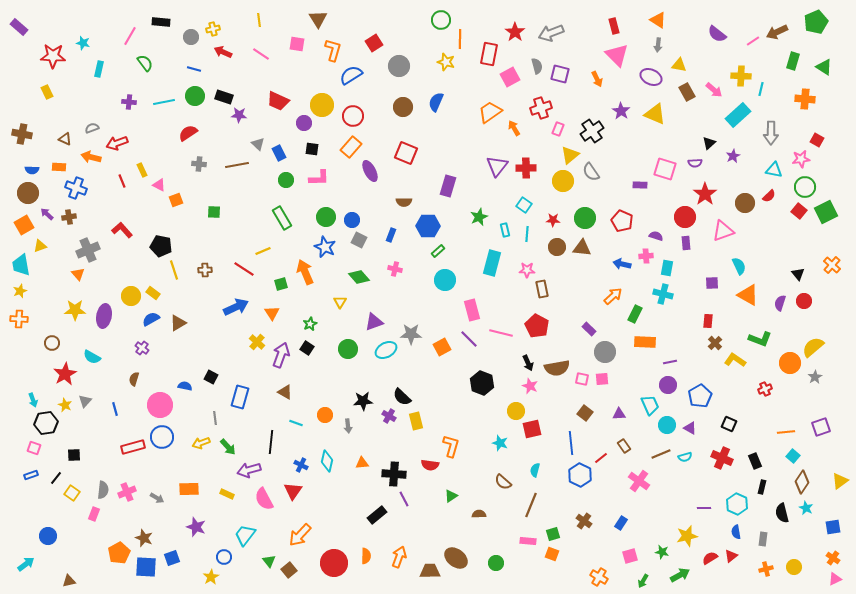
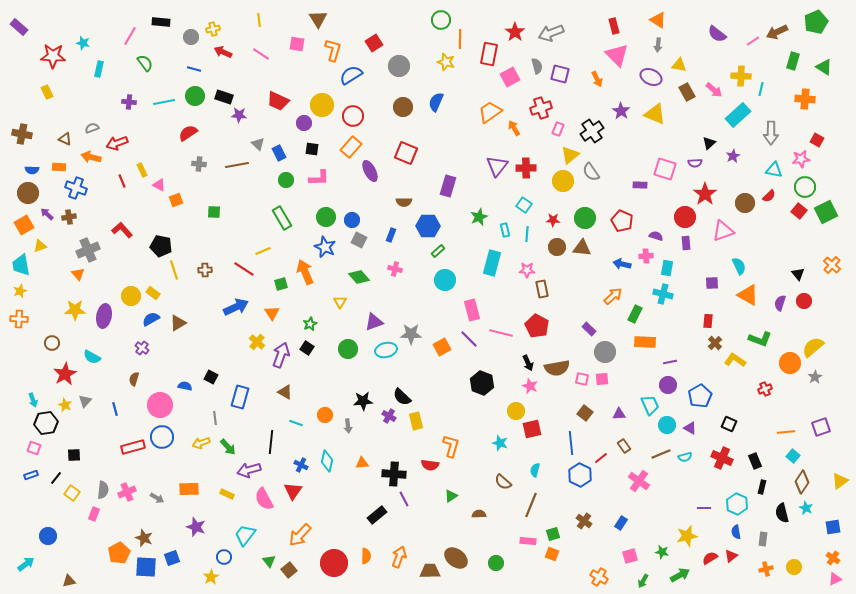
cyan ellipse at (386, 350): rotated 15 degrees clockwise
